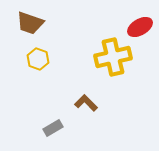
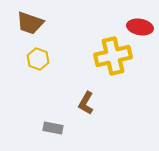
red ellipse: rotated 40 degrees clockwise
yellow cross: moved 1 px up
brown L-shape: rotated 105 degrees counterclockwise
gray rectangle: rotated 42 degrees clockwise
